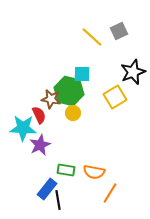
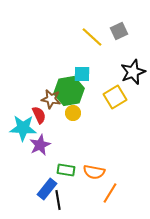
green hexagon: rotated 24 degrees counterclockwise
